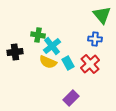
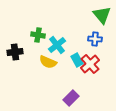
cyan cross: moved 5 px right, 1 px up
cyan rectangle: moved 9 px right, 3 px up
